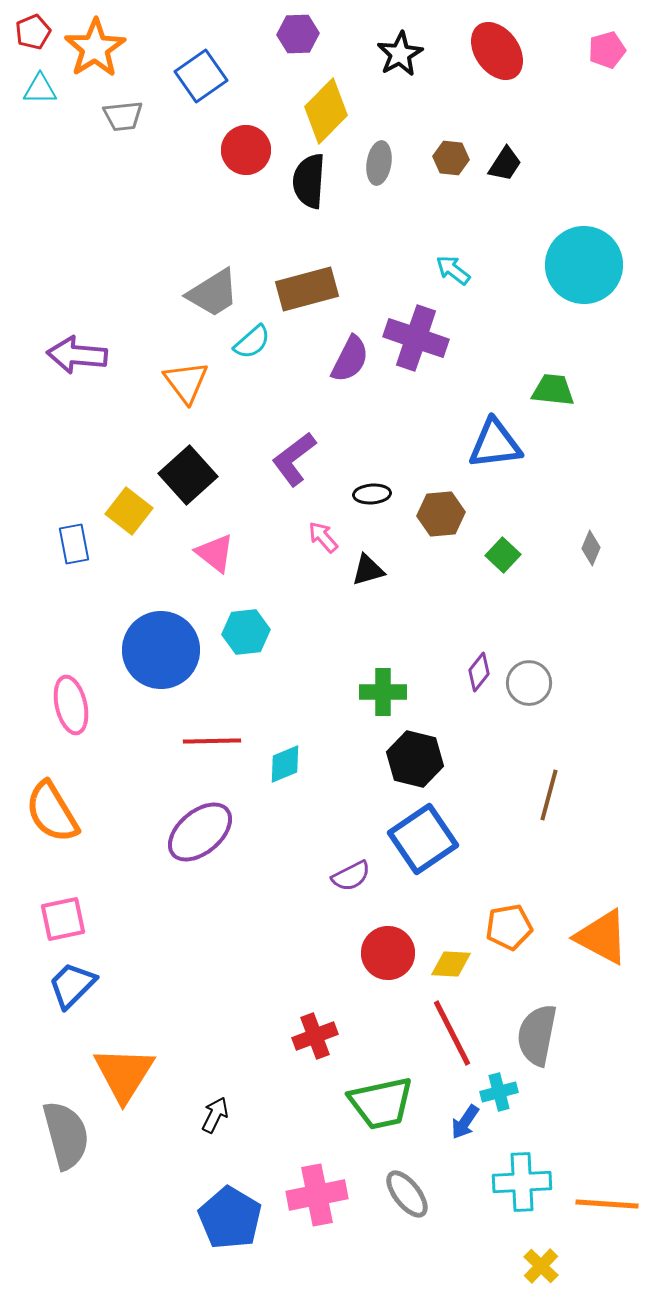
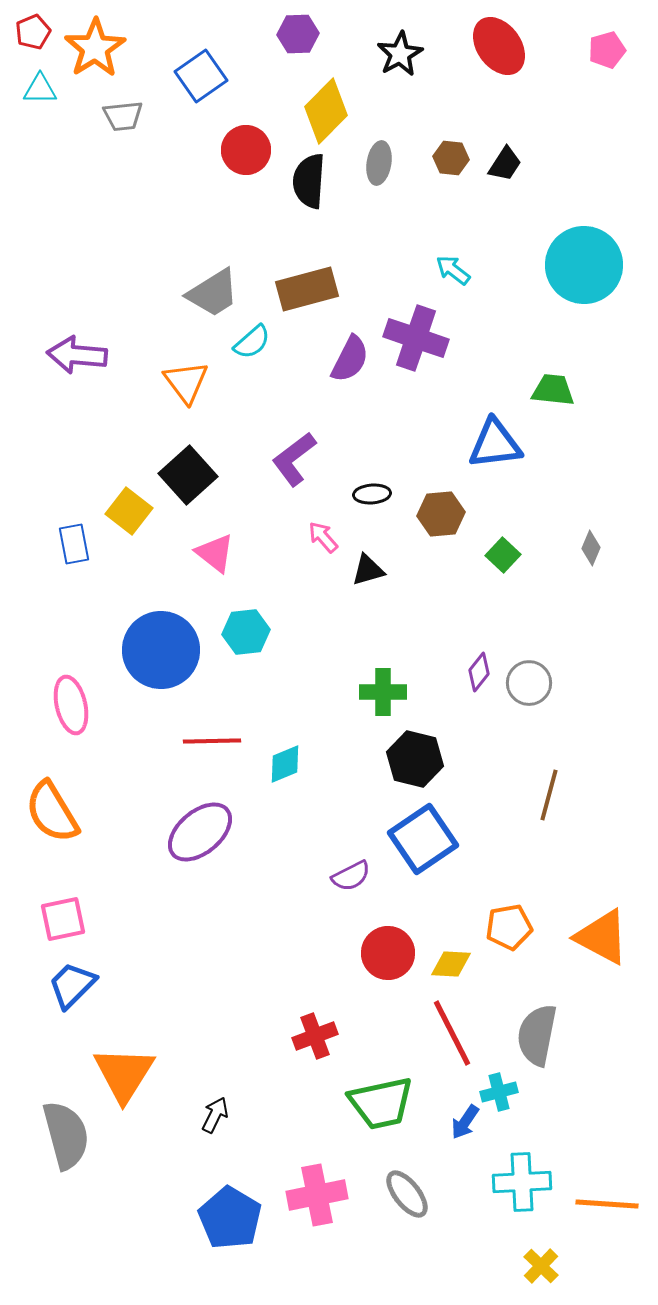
red ellipse at (497, 51): moved 2 px right, 5 px up
